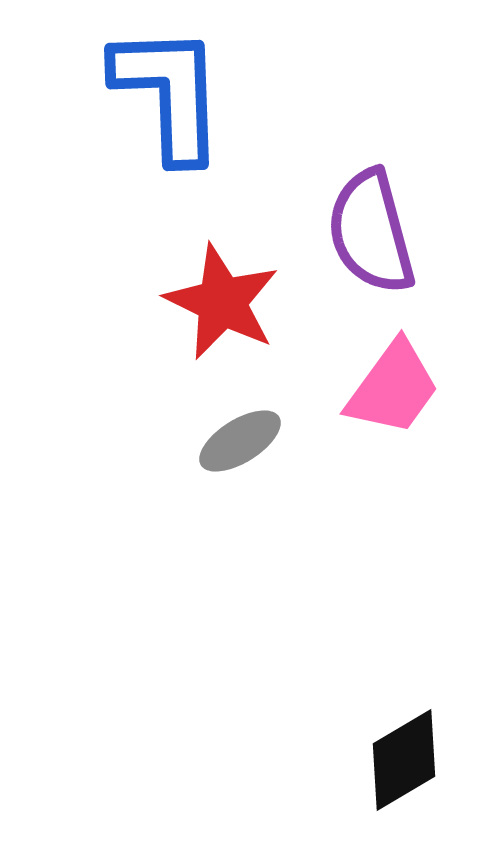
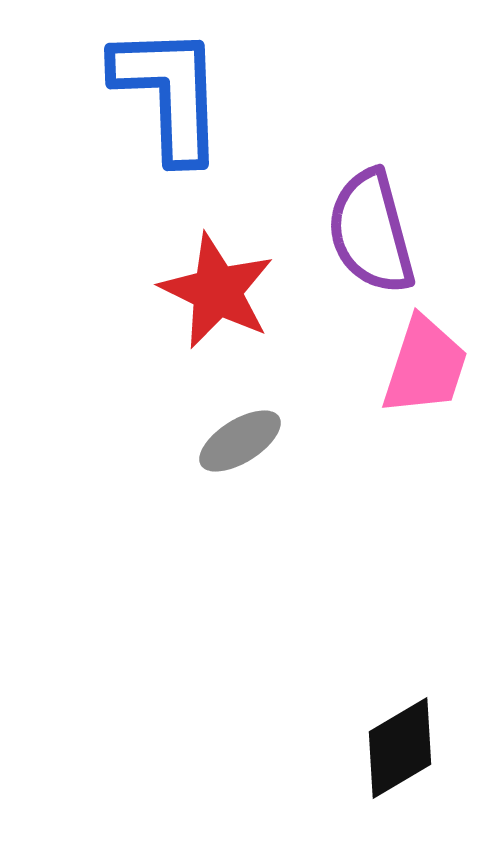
red star: moved 5 px left, 11 px up
pink trapezoid: moved 32 px right, 22 px up; rotated 18 degrees counterclockwise
black diamond: moved 4 px left, 12 px up
